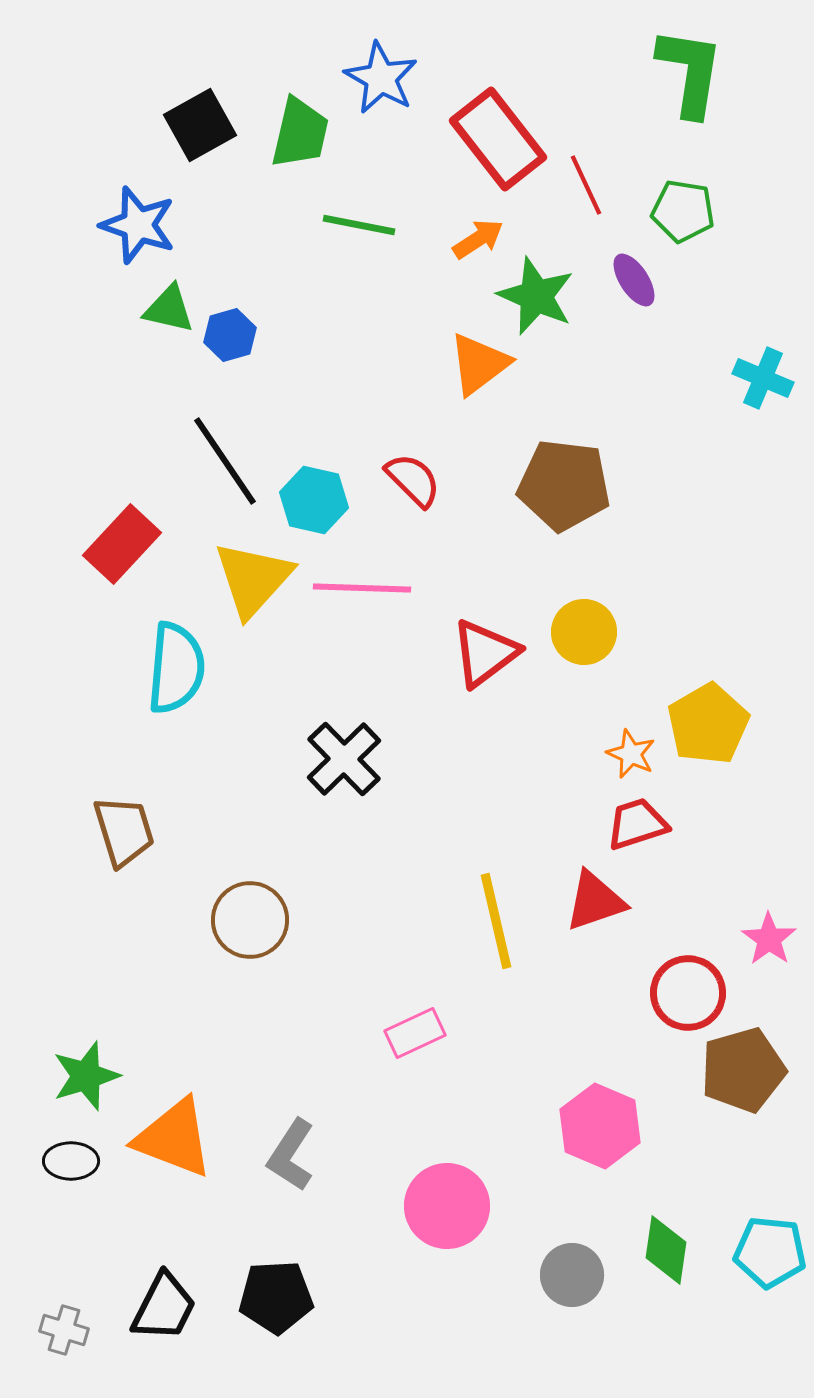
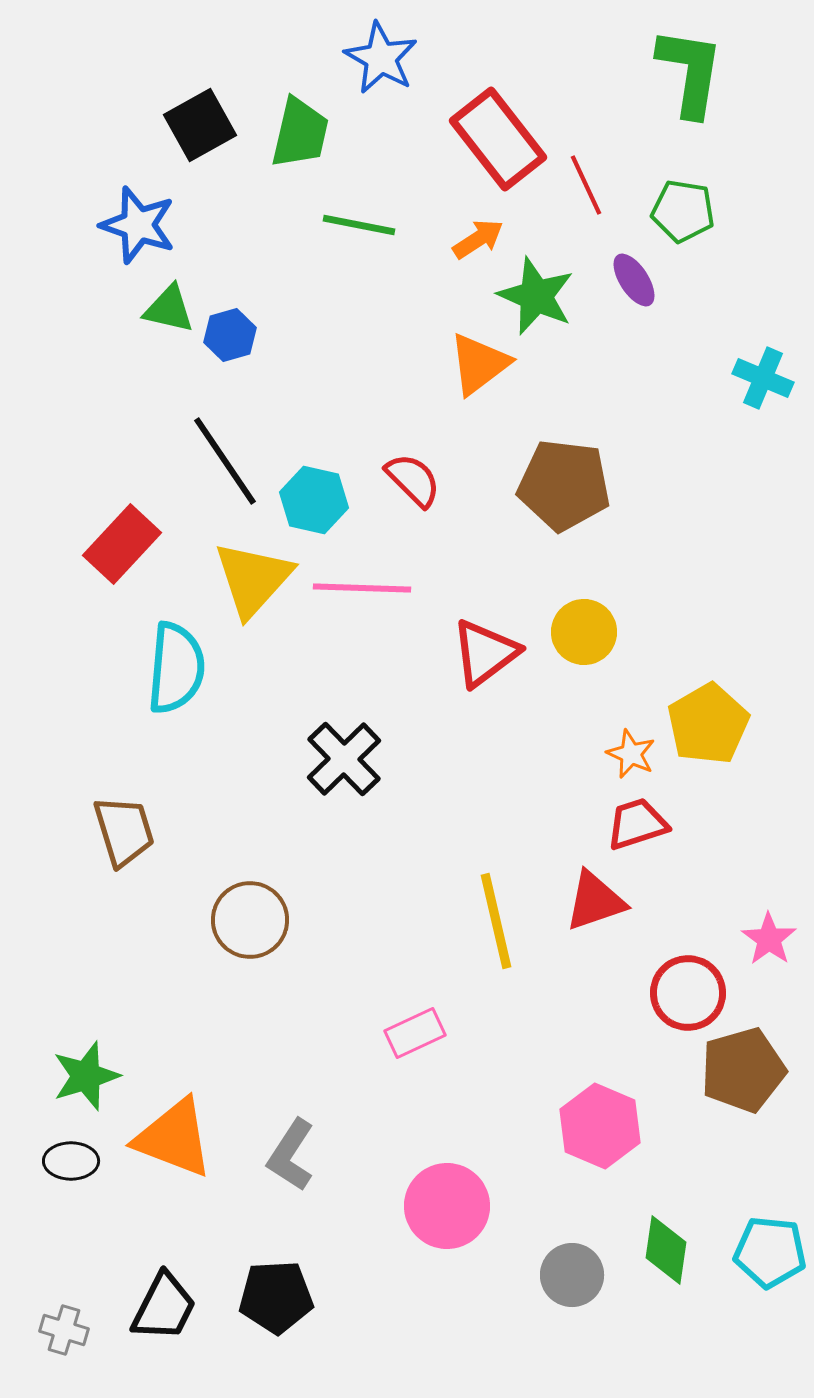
blue star at (381, 78): moved 20 px up
